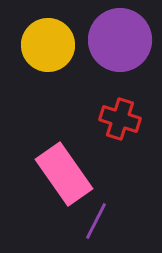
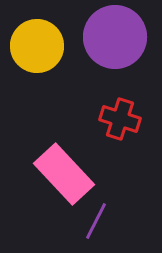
purple circle: moved 5 px left, 3 px up
yellow circle: moved 11 px left, 1 px down
pink rectangle: rotated 8 degrees counterclockwise
